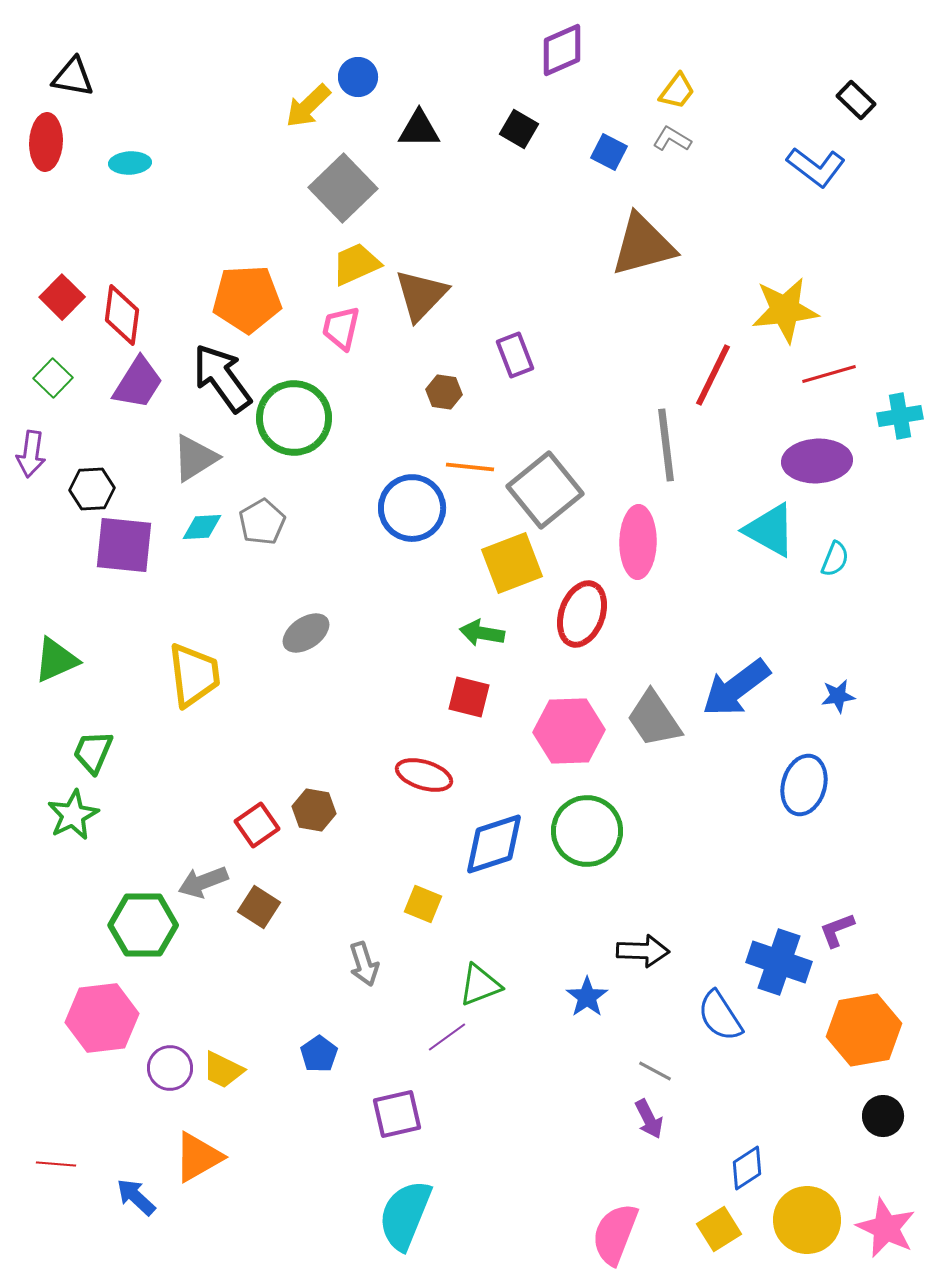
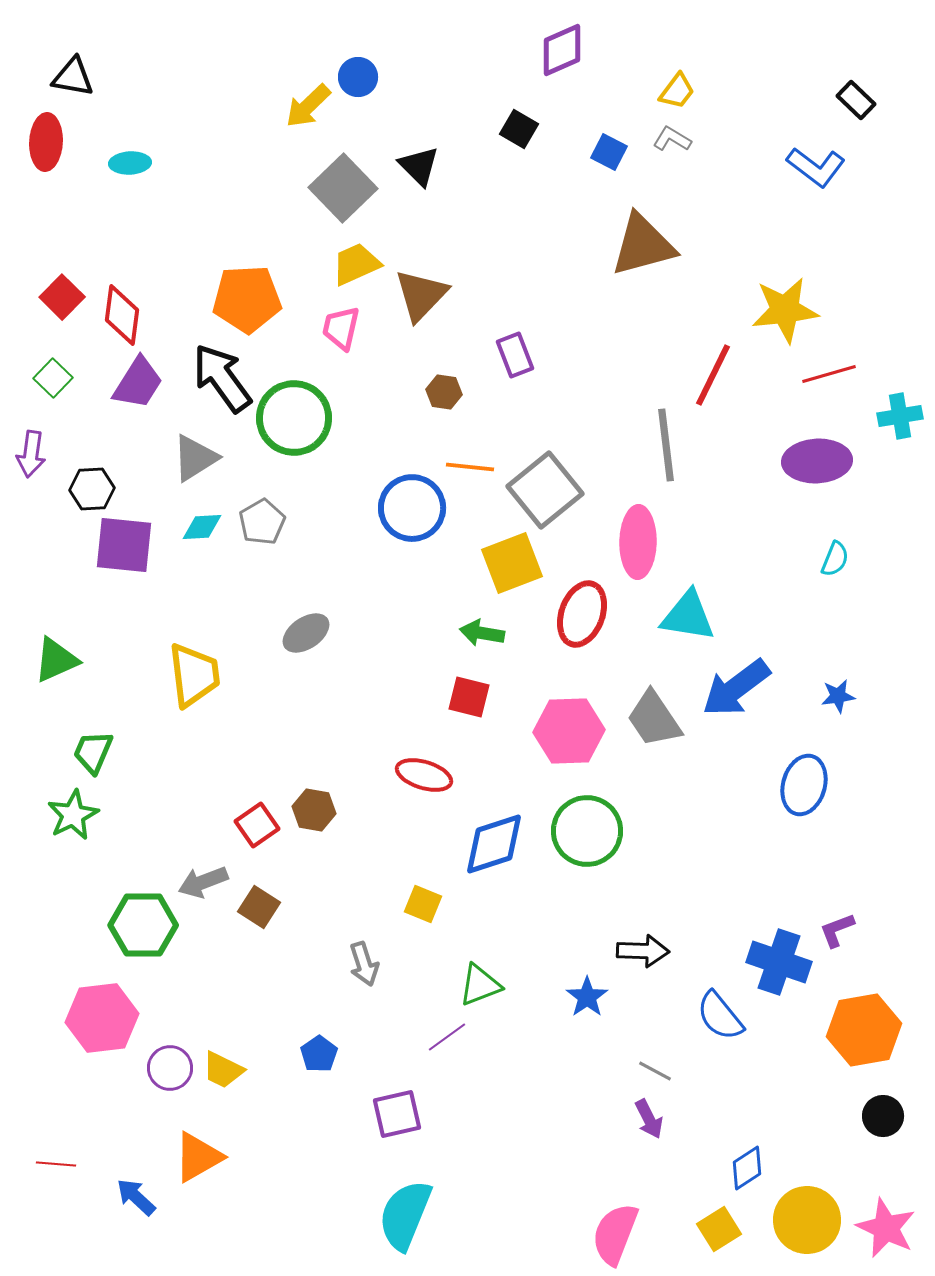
black triangle at (419, 129): moved 37 px down; rotated 45 degrees clockwise
cyan triangle at (770, 530): moved 82 px left, 86 px down; rotated 20 degrees counterclockwise
blue semicircle at (720, 1016): rotated 6 degrees counterclockwise
